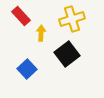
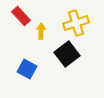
yellow cross: moved 4 px right, 4 px down
yellow arrow: moved 2 px up
blue square: rotated 18 degrees counterclockwise
